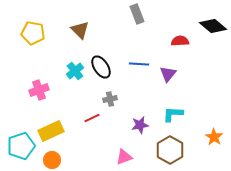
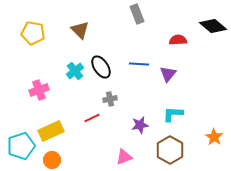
red semicircle: moved 2 px left, 1 px up
